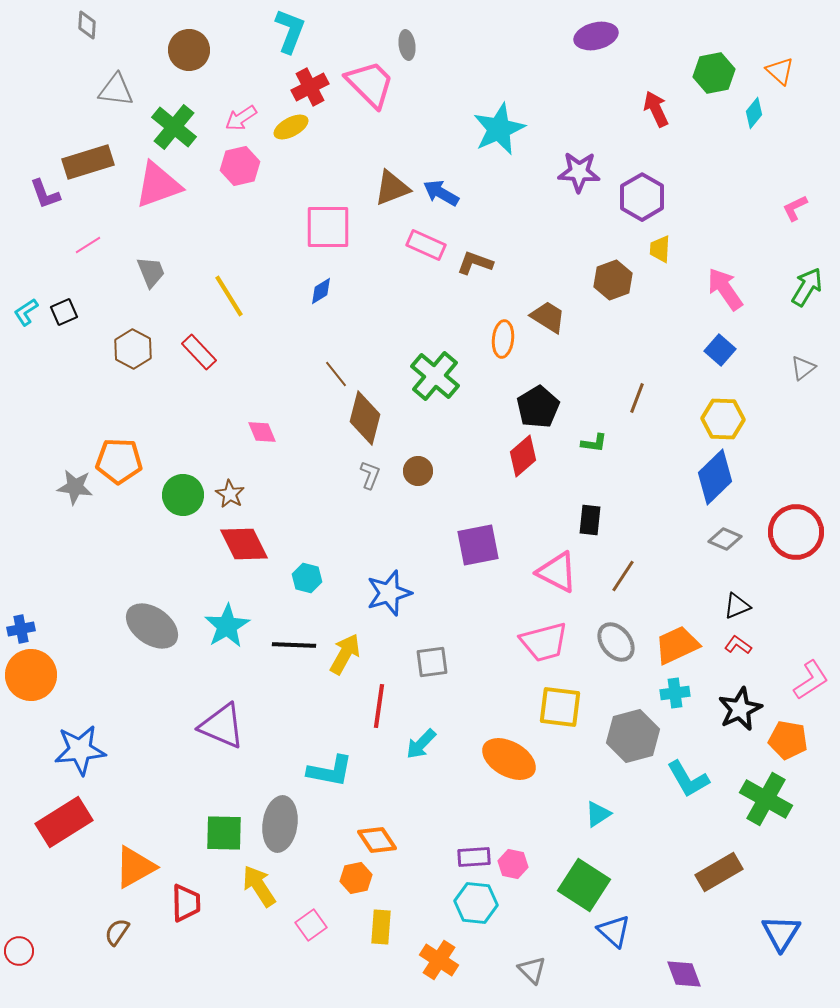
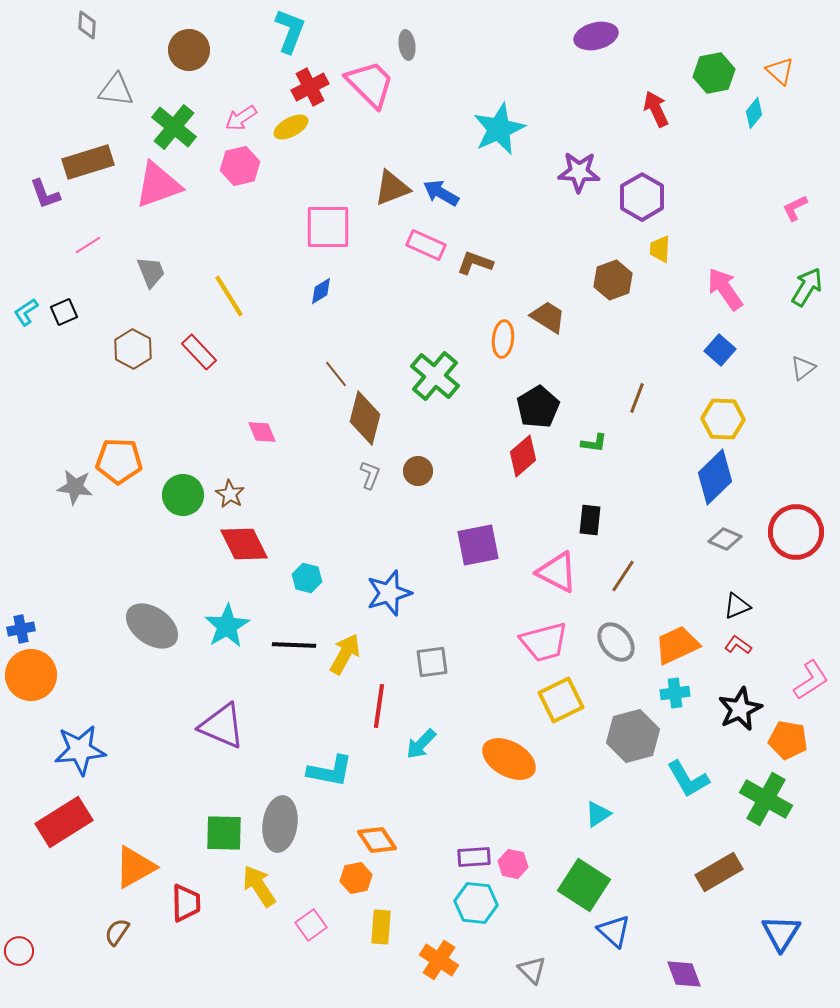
yellow square at (560, 707): moved 1 px right, 7 px up; rotated 33 degrees counterclockwise
